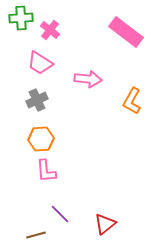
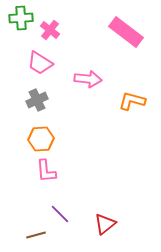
orange L-shape: rotated 76 degrees clockwise
